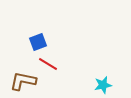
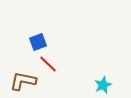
red line: rotated 12 degrees clockwise
cyan star: rotated 12 degrees counterclockwise
